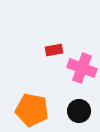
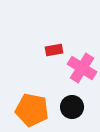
pink cross: rotated 12 degrees clockwise
black circle: moved 7 px left, 4 px up
